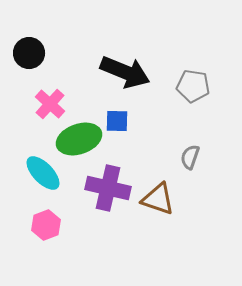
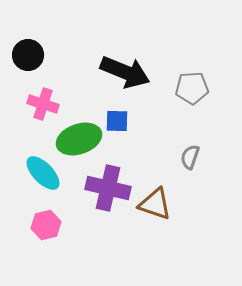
black circle: moved 1 px left, 2 px down
gray pentagon: moved 1 px left, 2 px down; rotated 12 degrees counterclockwise
pink cross: moved 7 px left; rotated 24 degrees counterclockwise
brown triangle: moved 3 px left, 5 px down
pink hexagon: rotated 8 degrees clockwise
